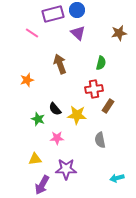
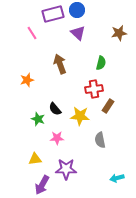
pink line: rotated 24 degrees clockwise
yellow star: moved 3 px right, 1 px down
